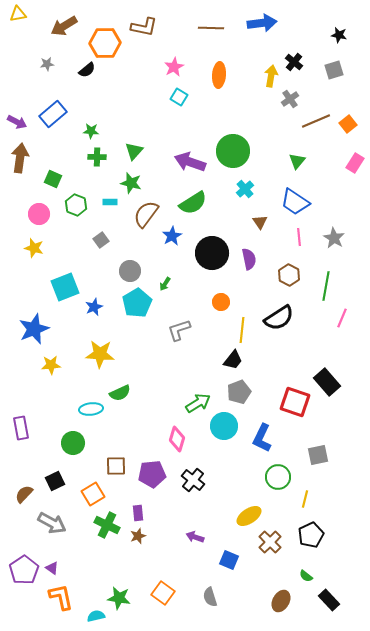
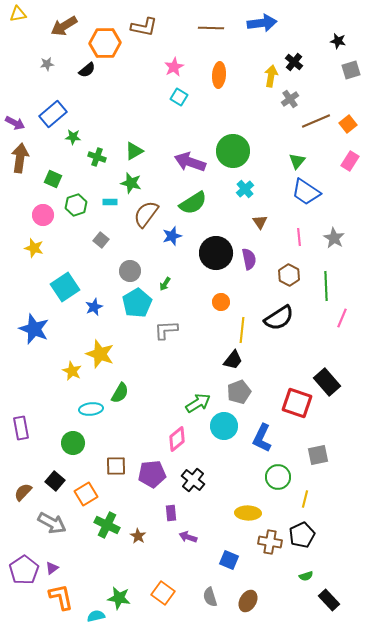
black star at (339, 35): moved 1 px left, 6 px down
gray square at (334, 70): moved 17 px right
purple arrow at (17, 122): moved 2 px left, 1 px down
green star at (91, 131): moved 18 px left, 6 px down
green triangle at (134, 151): rotated 18 degrees clockwise
green cross at (97, 157): rotated 18 degrees clockwise
pink rectangle at (355, 163): moved 5 px left, 2 px up
blue trapezoid at (295, 202): moved 11 px right, 10 px up
green hexagon at (76, 205): rotated 20 degrees clockwise
pink circle at (39, 214): moved 4 px right, 1 px down
blue star at (172, 236): rotated 12 degrees clockwise
gray square at (101, 240): rotated 14 degrees counterclockwise
black circle at (212, 253): moved 4 px right
green line at (326, 286): rotated 12 degrees counterclockwise
cyan square at (65, 287): rotated 12 degrees counterclockwise
blue star at (34, 329): rotated 28 degrees counterclockwise
gray L-shape at (179, 330): moved 13 px left; rotated 15 degrees clockwise
yellow star at (100, 354): rotated 16 degrees clockwise
yellow star at (51, 365): moved 21 px right, 6 px down; rotated 30 degrees clockwise
green semicircle at (120, 393): rotated 35 degrees counterclockwise
red square at (295, 402): moved 2 px right, 1 px down
pink diamond at (177, 439): rotated 35 degrees clockwise
black square at (55, 481): rotated 24 degrees counterclockwise
brown semicircle at (24, 494): moved 1 px left, 2 px up
orange square at (93, 494): moved 7 px left
purple rectangle at (138, 513): moved 33 px right
yellow ellipse at (249, 516): moved 1 px left, 3 px up; rotated 35 degrees clockwise
black pentagon at (311, 535): moved 9 px left
brown star at (138, 536): rotated 21 degrees counterclockwise
purple arrow at (195, 537): moved 7 px left
brown cross at (270, 542): rotated 35 degrees counterclockwise
purple triangle at (52, 568): rotated 48 degrees clockwise
green semicircle at (306, 576): rotated 56 degrees counterclockwise
brown ellipse at (281, 601): moved 33 px left
